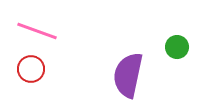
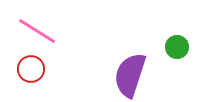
pink line: rotated 12 degrees clockwise
purple semicircle: moved 2 px right; rotated 6 degrees clockwise
